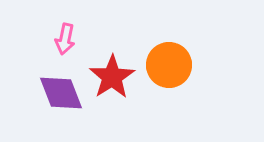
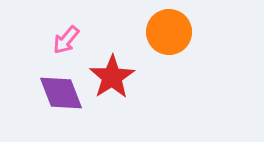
pink arrow: moved 1 px right, 1 px down; rotated 28 degrees clockwise
orange circle: moved 33 px up
